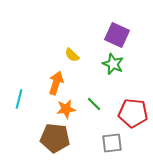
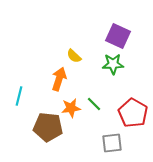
purple square: moved 1 px right, 1 px down
yellow semicircle: moved 2 px right, 1 px down
green star: rotated 25 degrees counterclockwise
orange arrow: moved 3 px right, 4 px up
cyan line: moved 3 px up
orange star: moved 5 px right, 1 px up
red pentagon: rotated 24 degrees clockwise
brown pentagon: moved 7 px left, 11 px up
